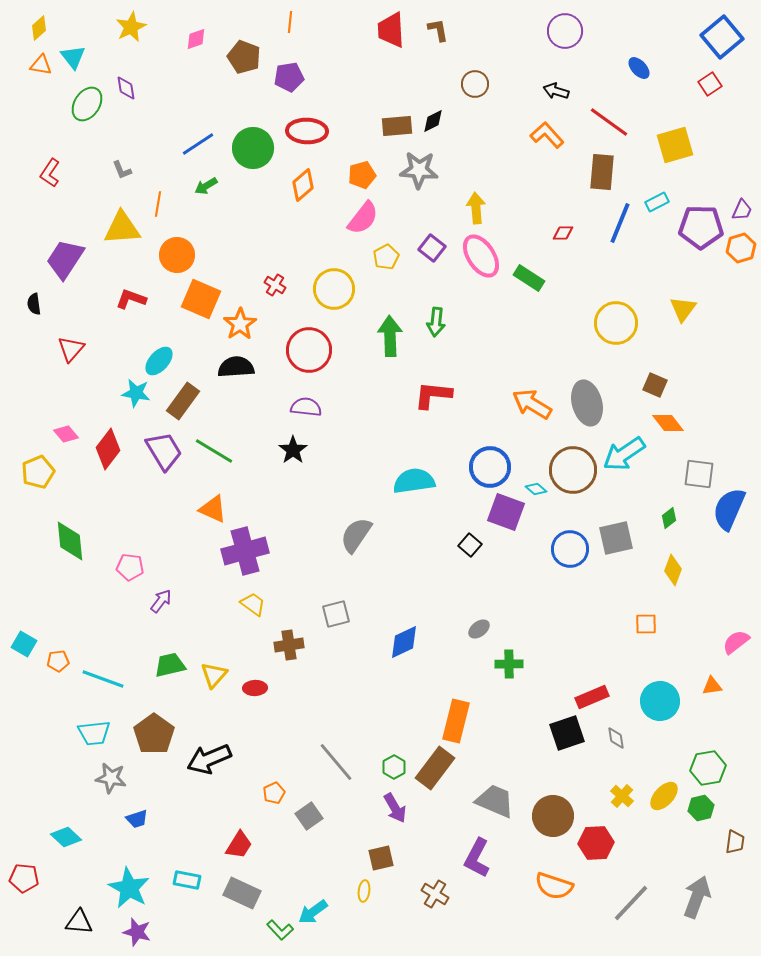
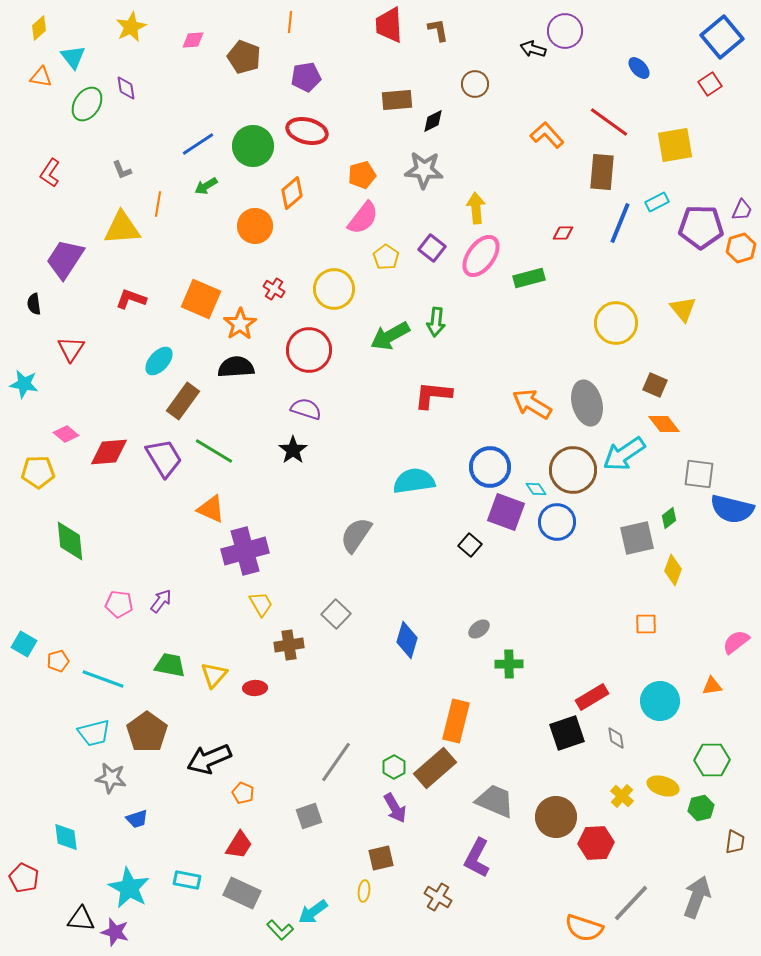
red trapezoid at (391, 30): moved 2 px left, 5 px up
pink diamond at (196, 39): moved 3 px left, 1 px down; rotated 15 degrees clockwise
orange triangle at (41, 65): moved 12 px down
purple pentagon at (289, 77): moved 17 px right
black arrow at (556, 91): moved 23 px left, 42 px up
brown rectangle at (397, 126): moved 26 px up
red ellipse at (307, 131): rotated 12 degrees clockwise
yellow square at (675, 145): rotated 6 degrees clockwise
green circle at (253, 148): moved 2 px up
gray star at (419, 170): moved 5 px right
orange diamond at (303, 185): moved 11 px left, 8 px down
orange circle at (177, 255): moved 78 px right, 29 px up
pink ellipse at (481, 256): rotated 69 degrees clockwise
yellow pentagon at (386, 257): rotated 10 degrees counterclockwise
green rectangle at (529, 278): rotated 48 degrees counterclockwise
red cross at (275, 285): moved 1 px left, 4 px down
yellow triangle at (683, 309): rotated 16 degrees counterclockwise
green arrow at (390, 336): rotated 117 degrees counterclockwise
red triangle at (71, 349): rotated 8 degrees counterclockwise
cyan star at (136, 393): moved 112 px left, 9 px up
purple semicircle at (306, 407): moved 2 px down; rotated 12 degrees clockwise
orange diamond at (668, 423): moved 4 px left, 1 px down
pink diamond at (66, 434): rotated 10 degrees counterclockwise
red diamond at (108, 449): moved 1 px right, 3 px down; rotated 48 degrees clockwise
purple trapezoid at (164, 451): moved 7 px down
yellow pentagon at (38, 472): rotated 20 degrees clockwise
cyan diamond at (536, 489): rotated 15 degrees clockwise
orange triangle at (213, 509): moved 2 px left
blue semicircle at (729, 509): moved 3 px right; rotated 99 degrees counterclockwise
gray square at (616, 538): moved 21 px right
blue circle at (570, 549): moved 13 px left, 27 px up
pink pentagon at (130, 567): moved 11 px left, 37 px down
yellow trapezoid at (253, 604): moved 8 px right; rotated 24 degrees clockwise
gray square at (336, 614): rotated 32 degrees counterclockwise
blue diamond at (404, 642): moved 3 px right, 2 px up; rotated 48 degrees counterclockwise
orange pentagon at (58, 661): rotated 10 degrees counterclockwise
green trapezoid at (170, 665): rotated 24 degrees clockwise
red rectangle at (592, 697): rotated 8 degrees counterclockwise
cyan trapezoid at (94, 733): rotated 8 degrees counterclockwise
brown pentagon at (154, 734): moved 7 px left, 2 px up
gray line at (336, 762): rotated 75 degrees clockwise
brown rectangle at (435, 768): rotated 12 degrees clockwise
green hexagon at (708, 768): moved 4 px right, 8 px up; rotated 8 degrees clockwise
orange pentagon at (274, 793): moved 31 px left; rotated 25 degrees counterclockwise
yellow ellipse at (664, 796): moved 1 px left, 10 px up; rotated 64 degrees clockwise
gray square at (309, 816): rotated 16 degrees clockwise
brown circle at (553, 816): moved 3 px right, 1 px down
cyan diamond at (66, 837): rotated 40 degrees clockwise
red pentagon at (24, 878): rotated 20 degrees clockwise
orange semicircle at (554, 886): moved 30 px right, 42 px down
brown cross at (435, 894): moved 3 px right, 3 px down
black triangle at (79, 922): moved 2 px right, 3 px up
purple star at (137, 932): moved 22 px left
